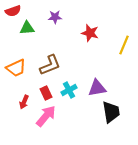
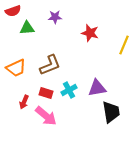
red rectangle: rotated 48 degrees counterclockwise
pink arrow: rotated 90 degrees clockwise
